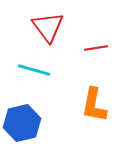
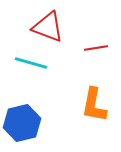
red triangle: rotated 32 degrees counterclockwise
cyan line: moved 3 px left, 7 px up
